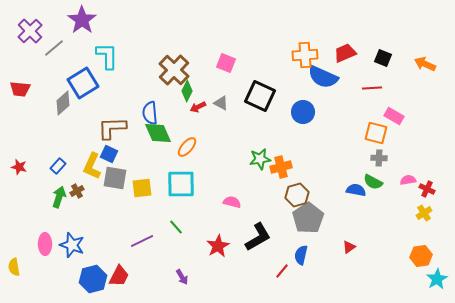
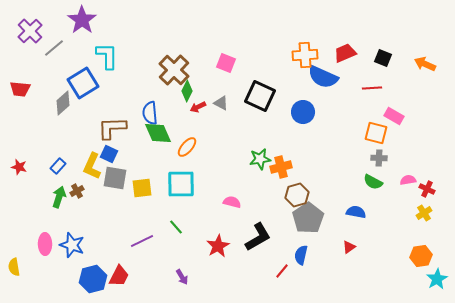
blue semicircle at (356, 190): moved 22 px down
